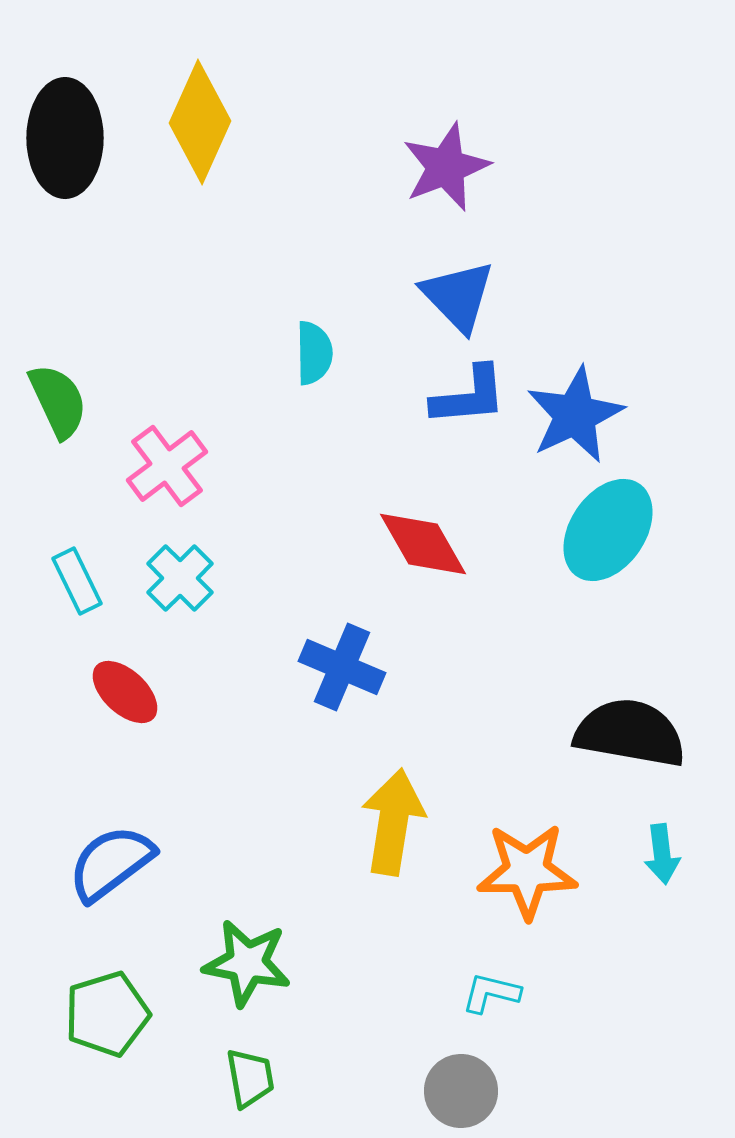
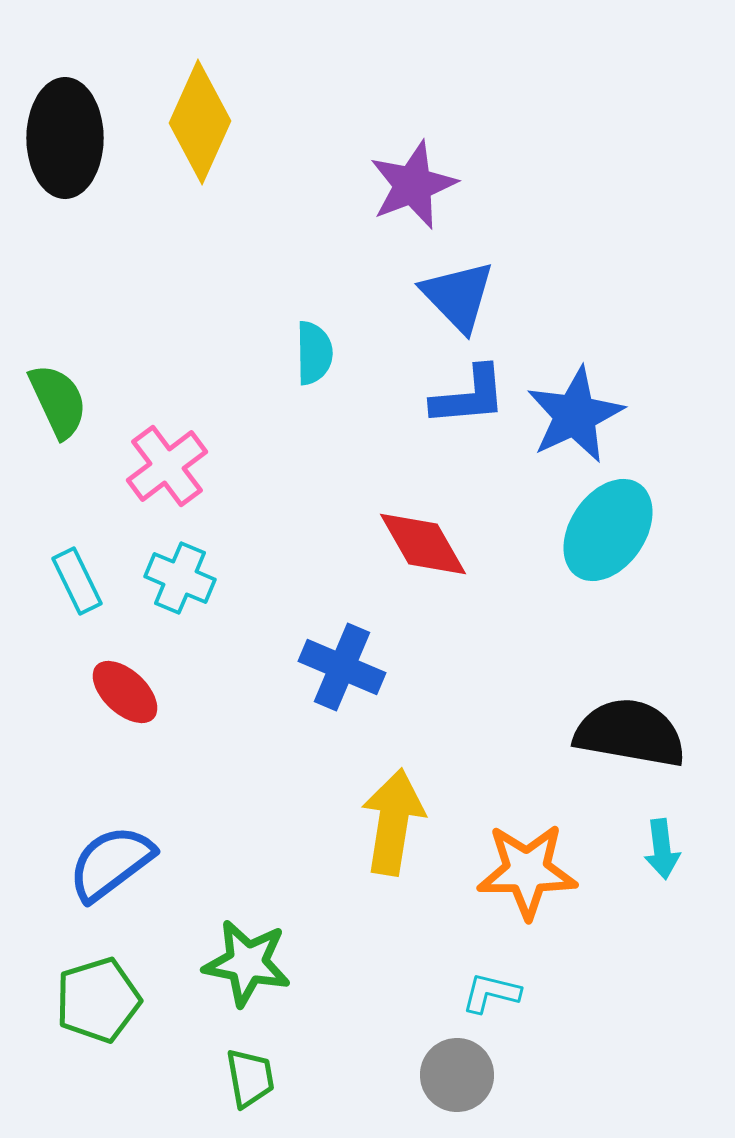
purple star: moved 33 px left, 18 px down
cyan cross: rotated 22 degrees counterclockwise
cyan arrow: moved 5 px up
green pentagon: moved 9 px left, 14 px up
gray circle: moved 4 px left, 16 px up
